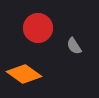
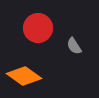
orange diamond: moved 2 px down
